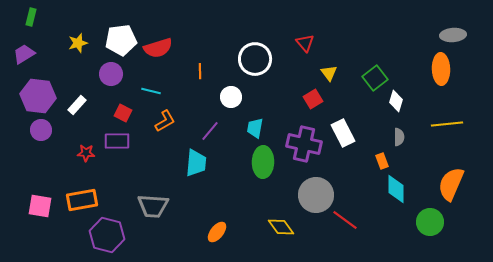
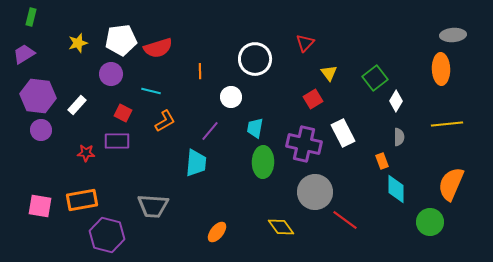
red triangle at (305, 43): rotated 24 degrees clockwise
white diamond at (396, 101): rotated 15 degrees clockwise
gray circle at (316, 195): moved 1 px left, 3 px up
